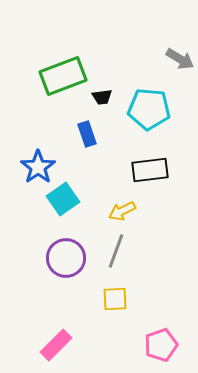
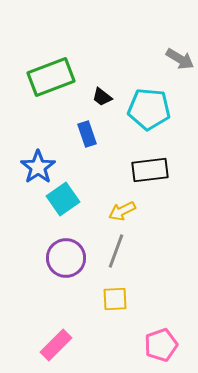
green rectangle: moved 12 px left, 1 px down
black trapezoid: rotated 45 degrees clockwise
